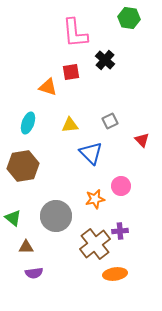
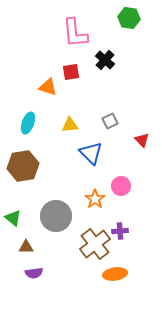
orange star: rotated 24 degrees counterclockwise
